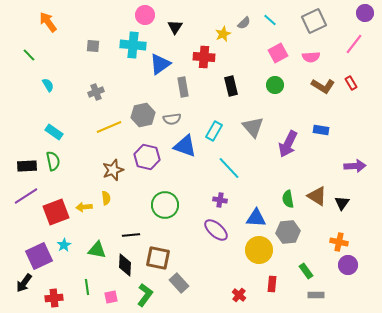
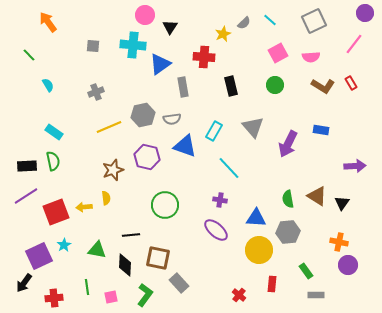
black triangle at (175, 27): moved 5 px left
